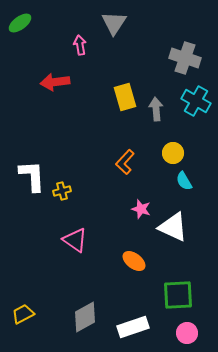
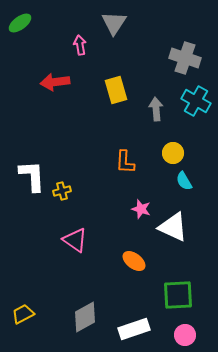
yellow rectangle: moved 9 px left, 7 px up
orange L-shape: rotated 40 degrees counterclockwise
white rectangle: moved 1 px right, 2 px down
pink circle: moved 2 px left, 2 px down
